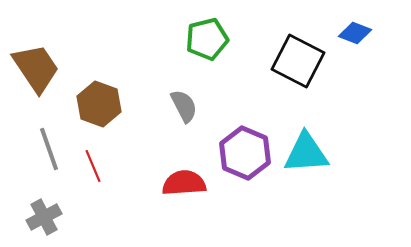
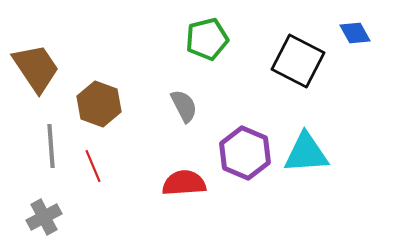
blue diamond: rotated 40 degrees clockwise
gray line: moved 2 px right, 3 px up; rotated 15 degrees clockwise
